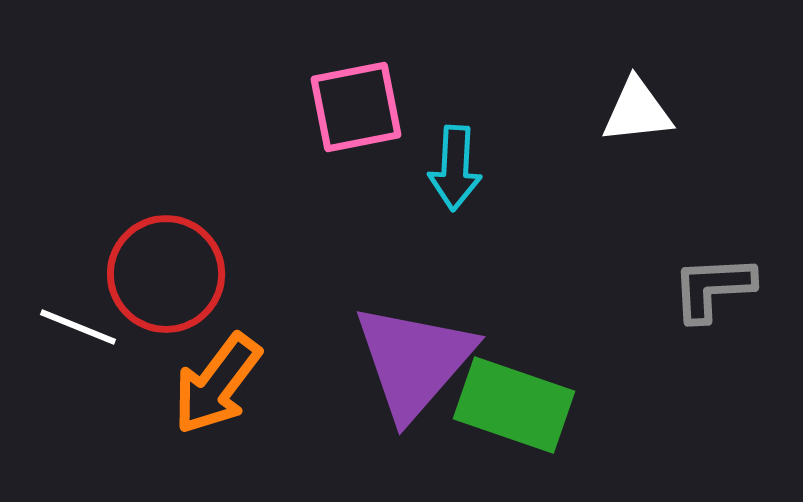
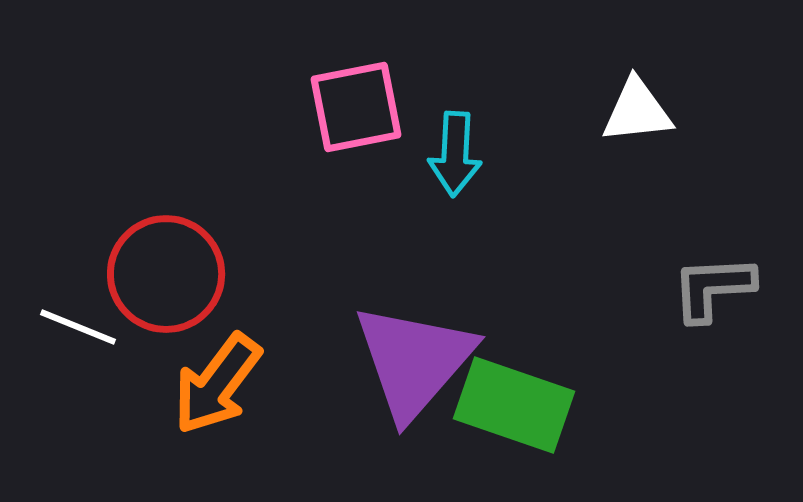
cyan arrow: moved 14 px up
